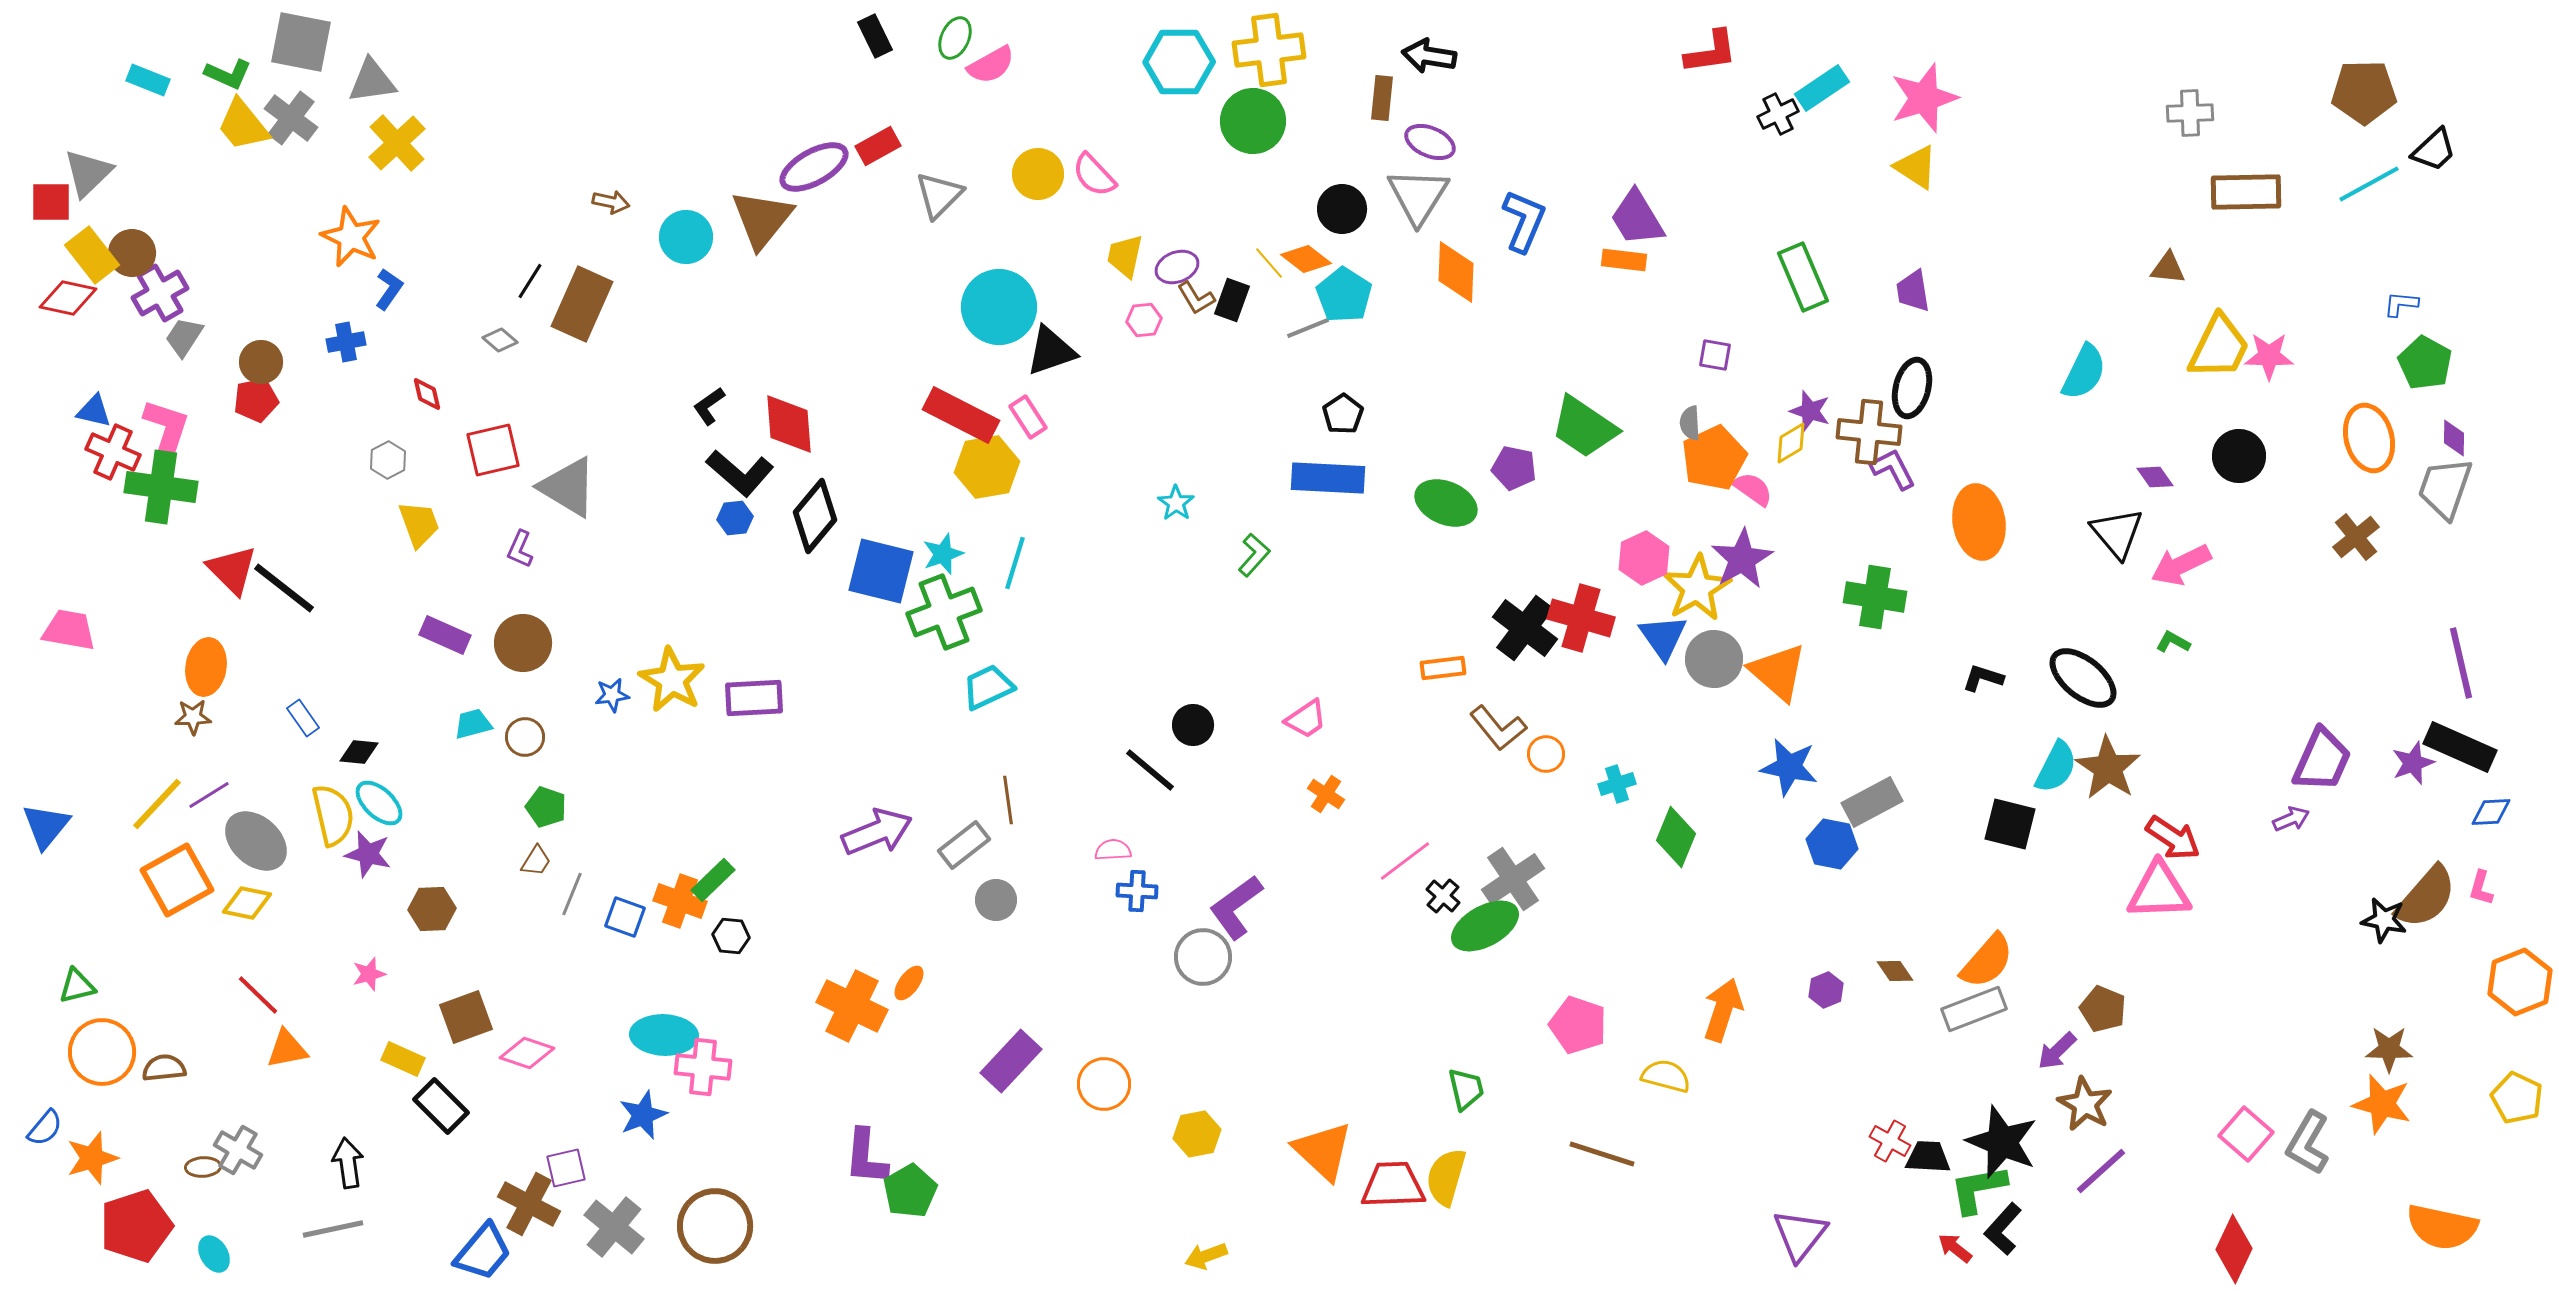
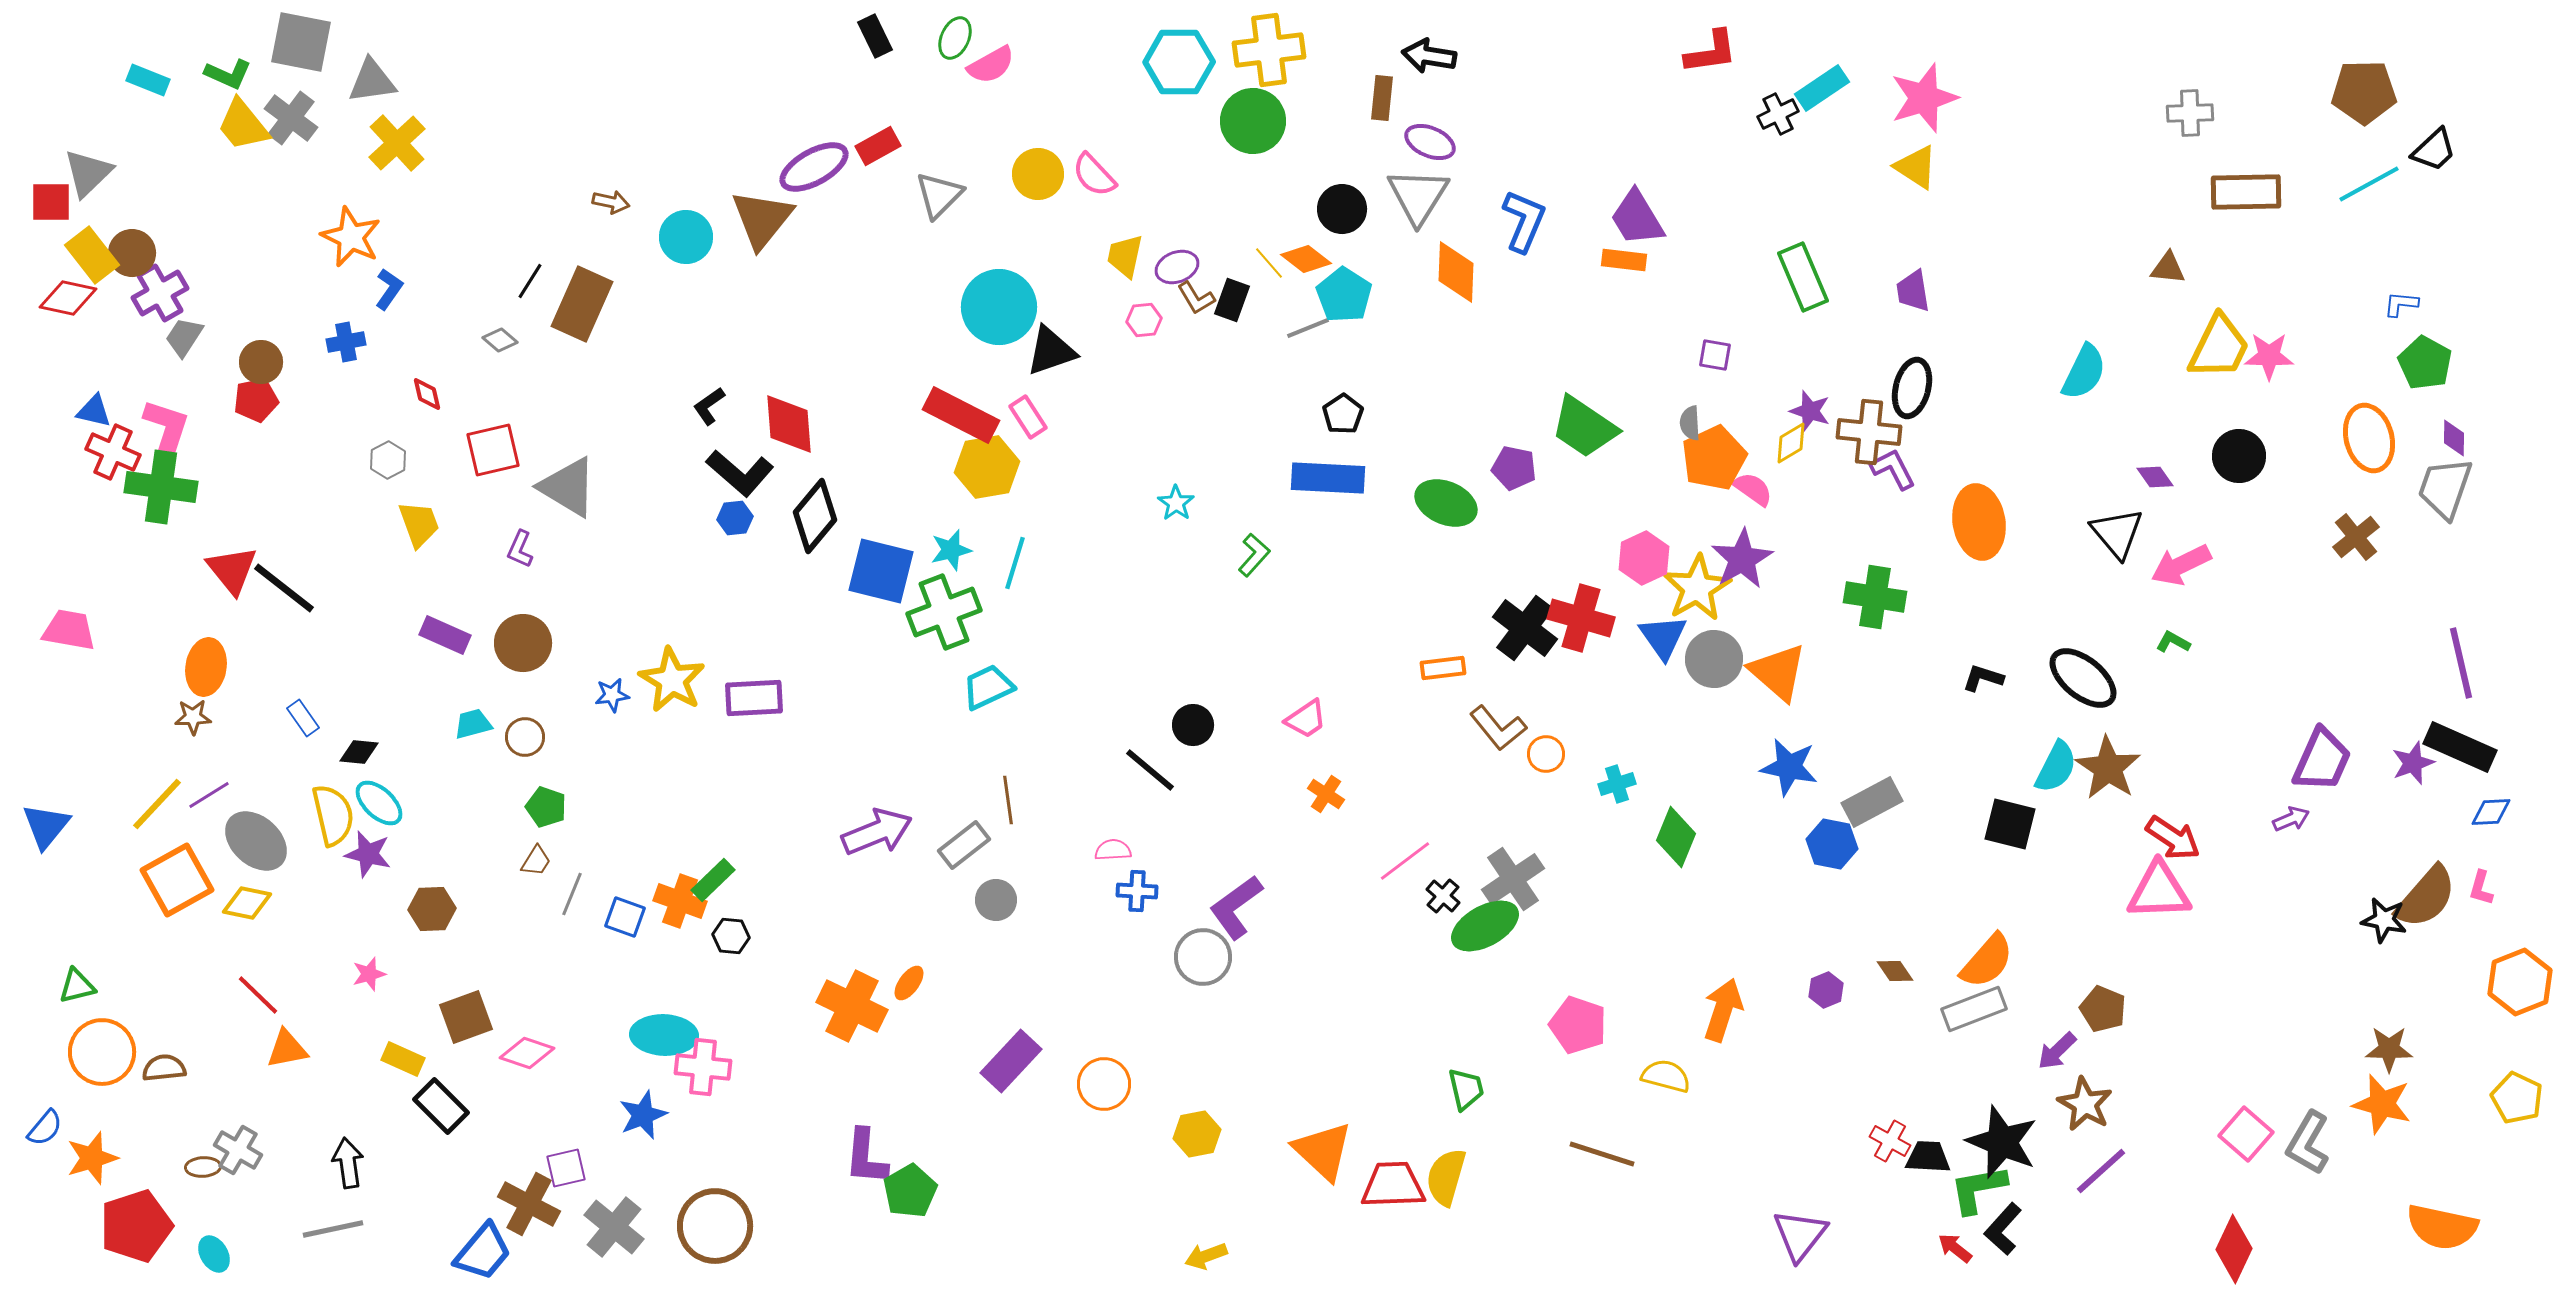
cyan star at (943, 554): moved 8 px right, 4 px up; rotated 6 degrees clockwise
red triangle at (232, 570): rotated 6 degrees clockwise
